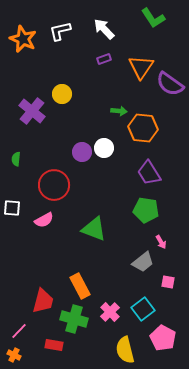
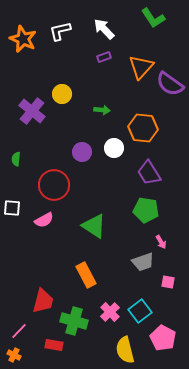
purple rectangle: moved 2 px up
orange triangle: rotated 8 degrees clockwise
green arrow: moved 17 px left, 1 px up
white circle: moved 10 px right
green triangle: moved 3 px up; rotated 12 degrees clockwise
gray trapezoid: rotated 20 degrees clockwise
orange rectangle: moved 6 px right, 11 px up
cyan square: moved 3 px left, 2 px down
green cross: moved 2 px down
